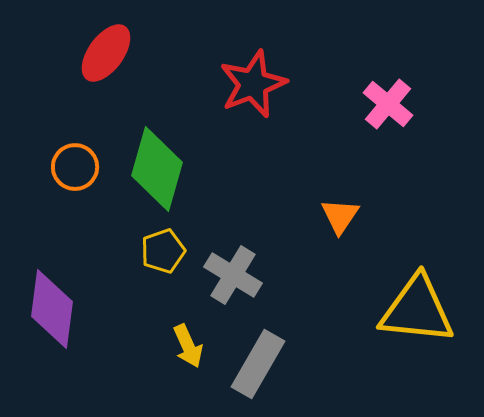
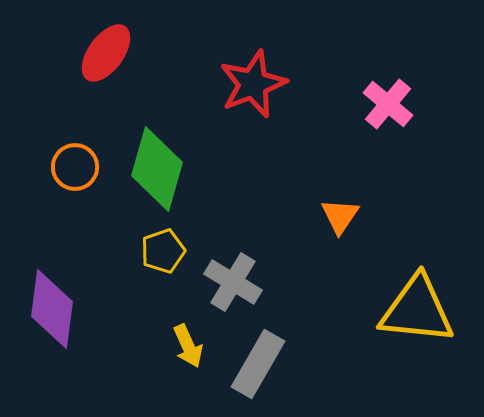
gray cross: moved 7 px down
